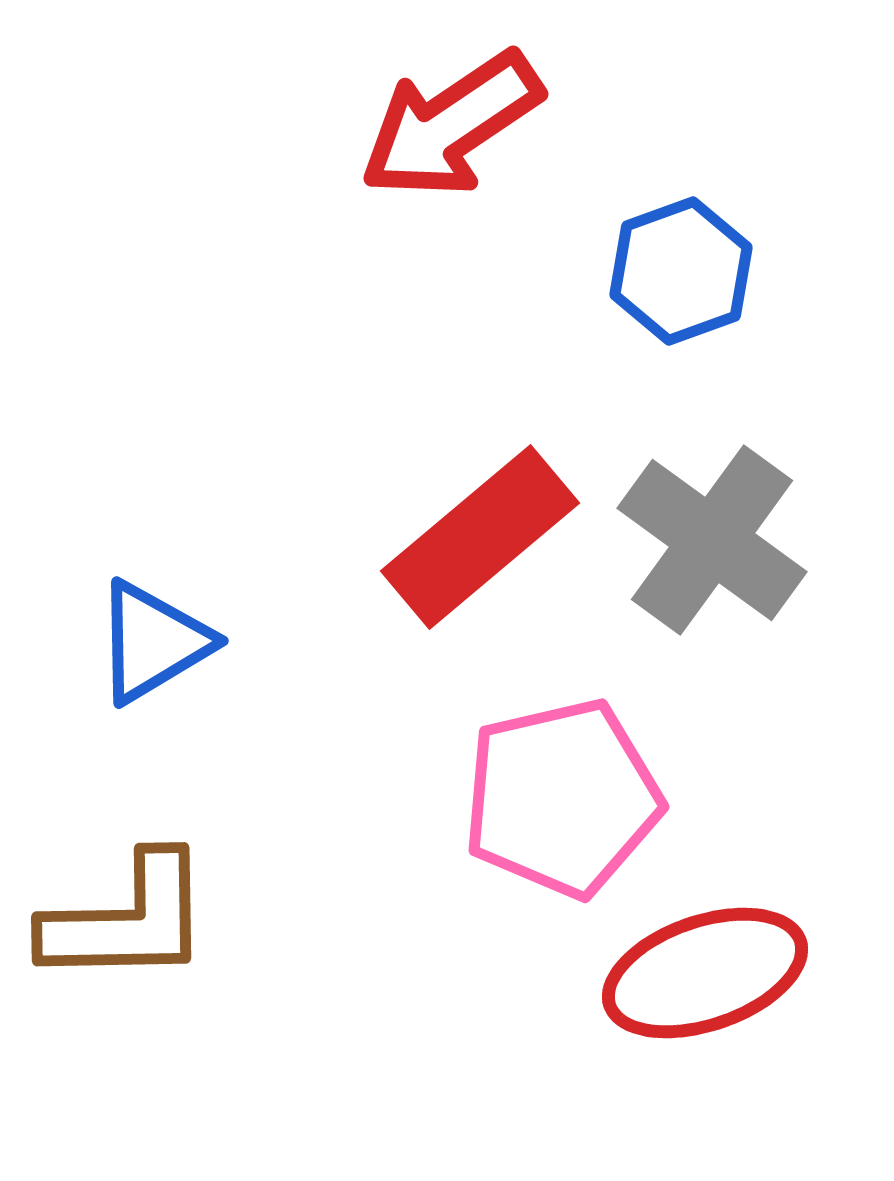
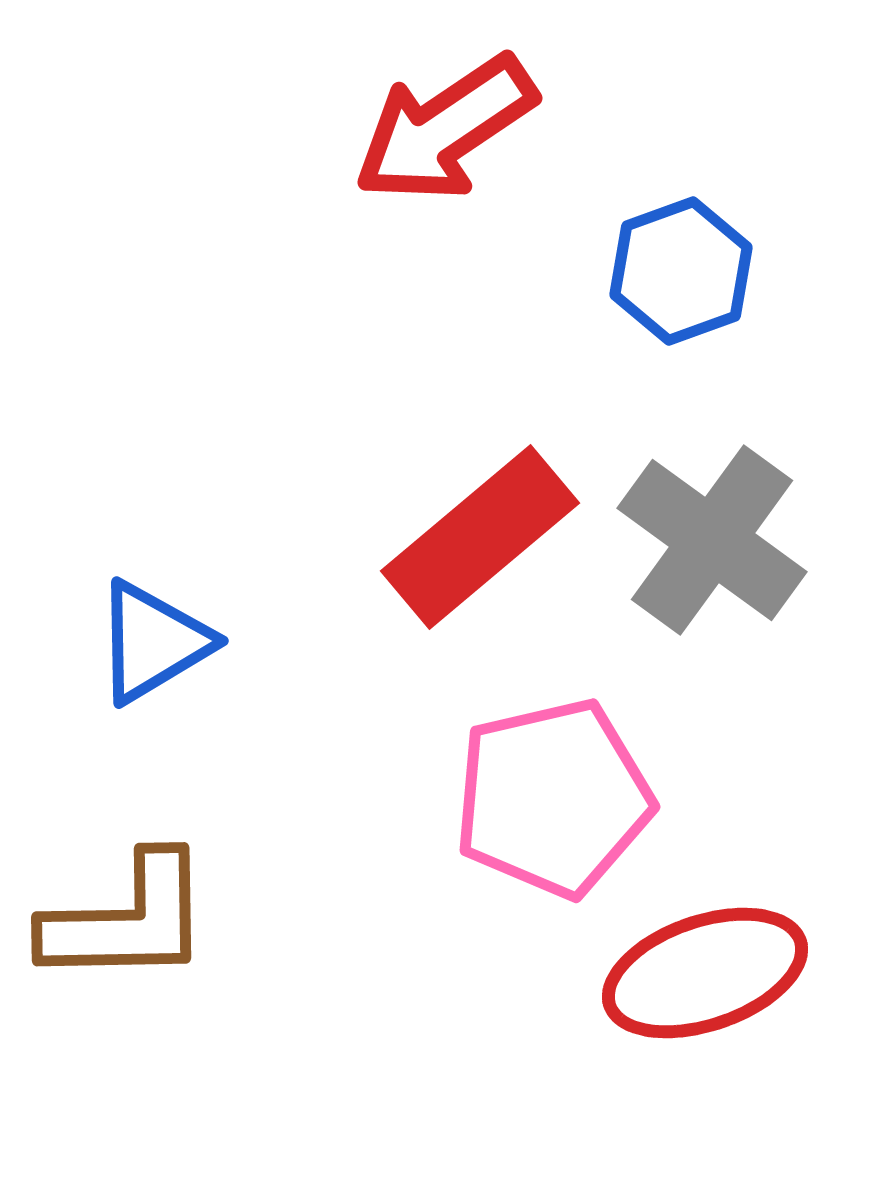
red arrow: moved 6 px left, 4 px down
pink pentagon: moved 9 px left
